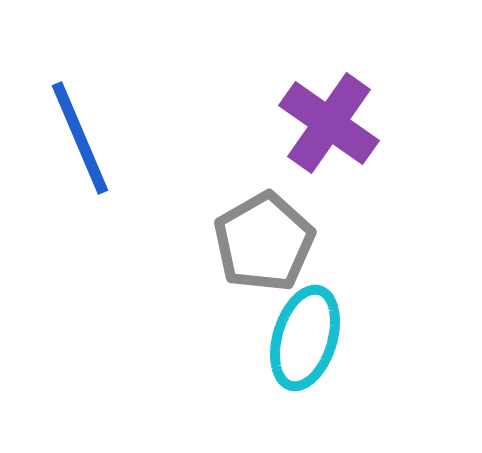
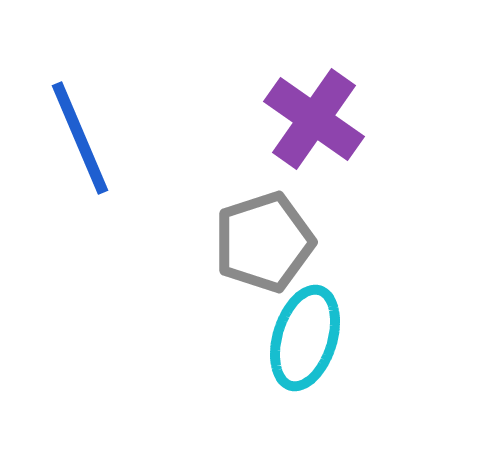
purple cross: moved 15 px left, 4 px up
gray pentagon: rotated 12 degrees clockwise
